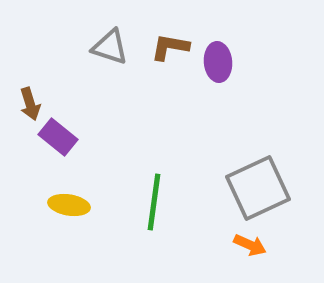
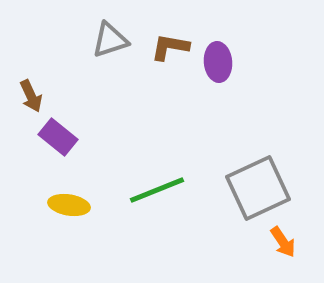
gray triangle: moved 7 px up; rotated 36 degrees counterclockwise
brown arrow: moved 1 px right, 8 px up; rotated 8 degrees counterclockwise
green line: moved 3 px right, 12 px up; rotated 60 degrees clockwise
orange arrow: moved 33 px right, 3 px up; rotated 32 degrees clockwise
